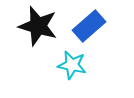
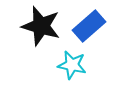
black star: moved 3 px right
